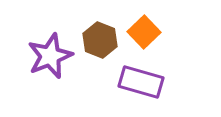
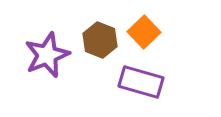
purple star: moved 3 px left, 1 px up
